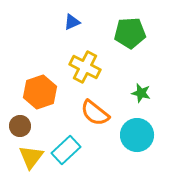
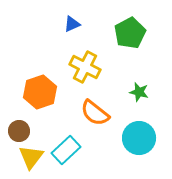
blue triangle: moved 2 px down
green pentagon: rotated 24 degrees counterclockwise
green star: moved 2 px left, 1 px up
brown circle: moved 1 px left, 5 px down
cyan circle: moved 2 px right, 3 px down
